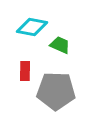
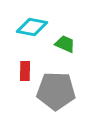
green trapezoid: moved 5 px right, 1 px up
